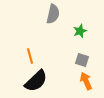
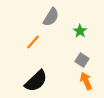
gray semicircle: moved 2 px left, 3 px down; rotated 18 degrees clockwise
green star: rotated 16 degrees counterclockwise
orange line: moved 3 px right, 14 px up; rotated 56 degrees clockwise
gray square: rotated 16 degrees clockwise
